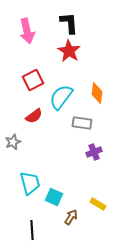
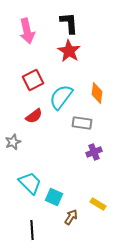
cyan trapezoid: rotated 30 degrees counterclockwise
